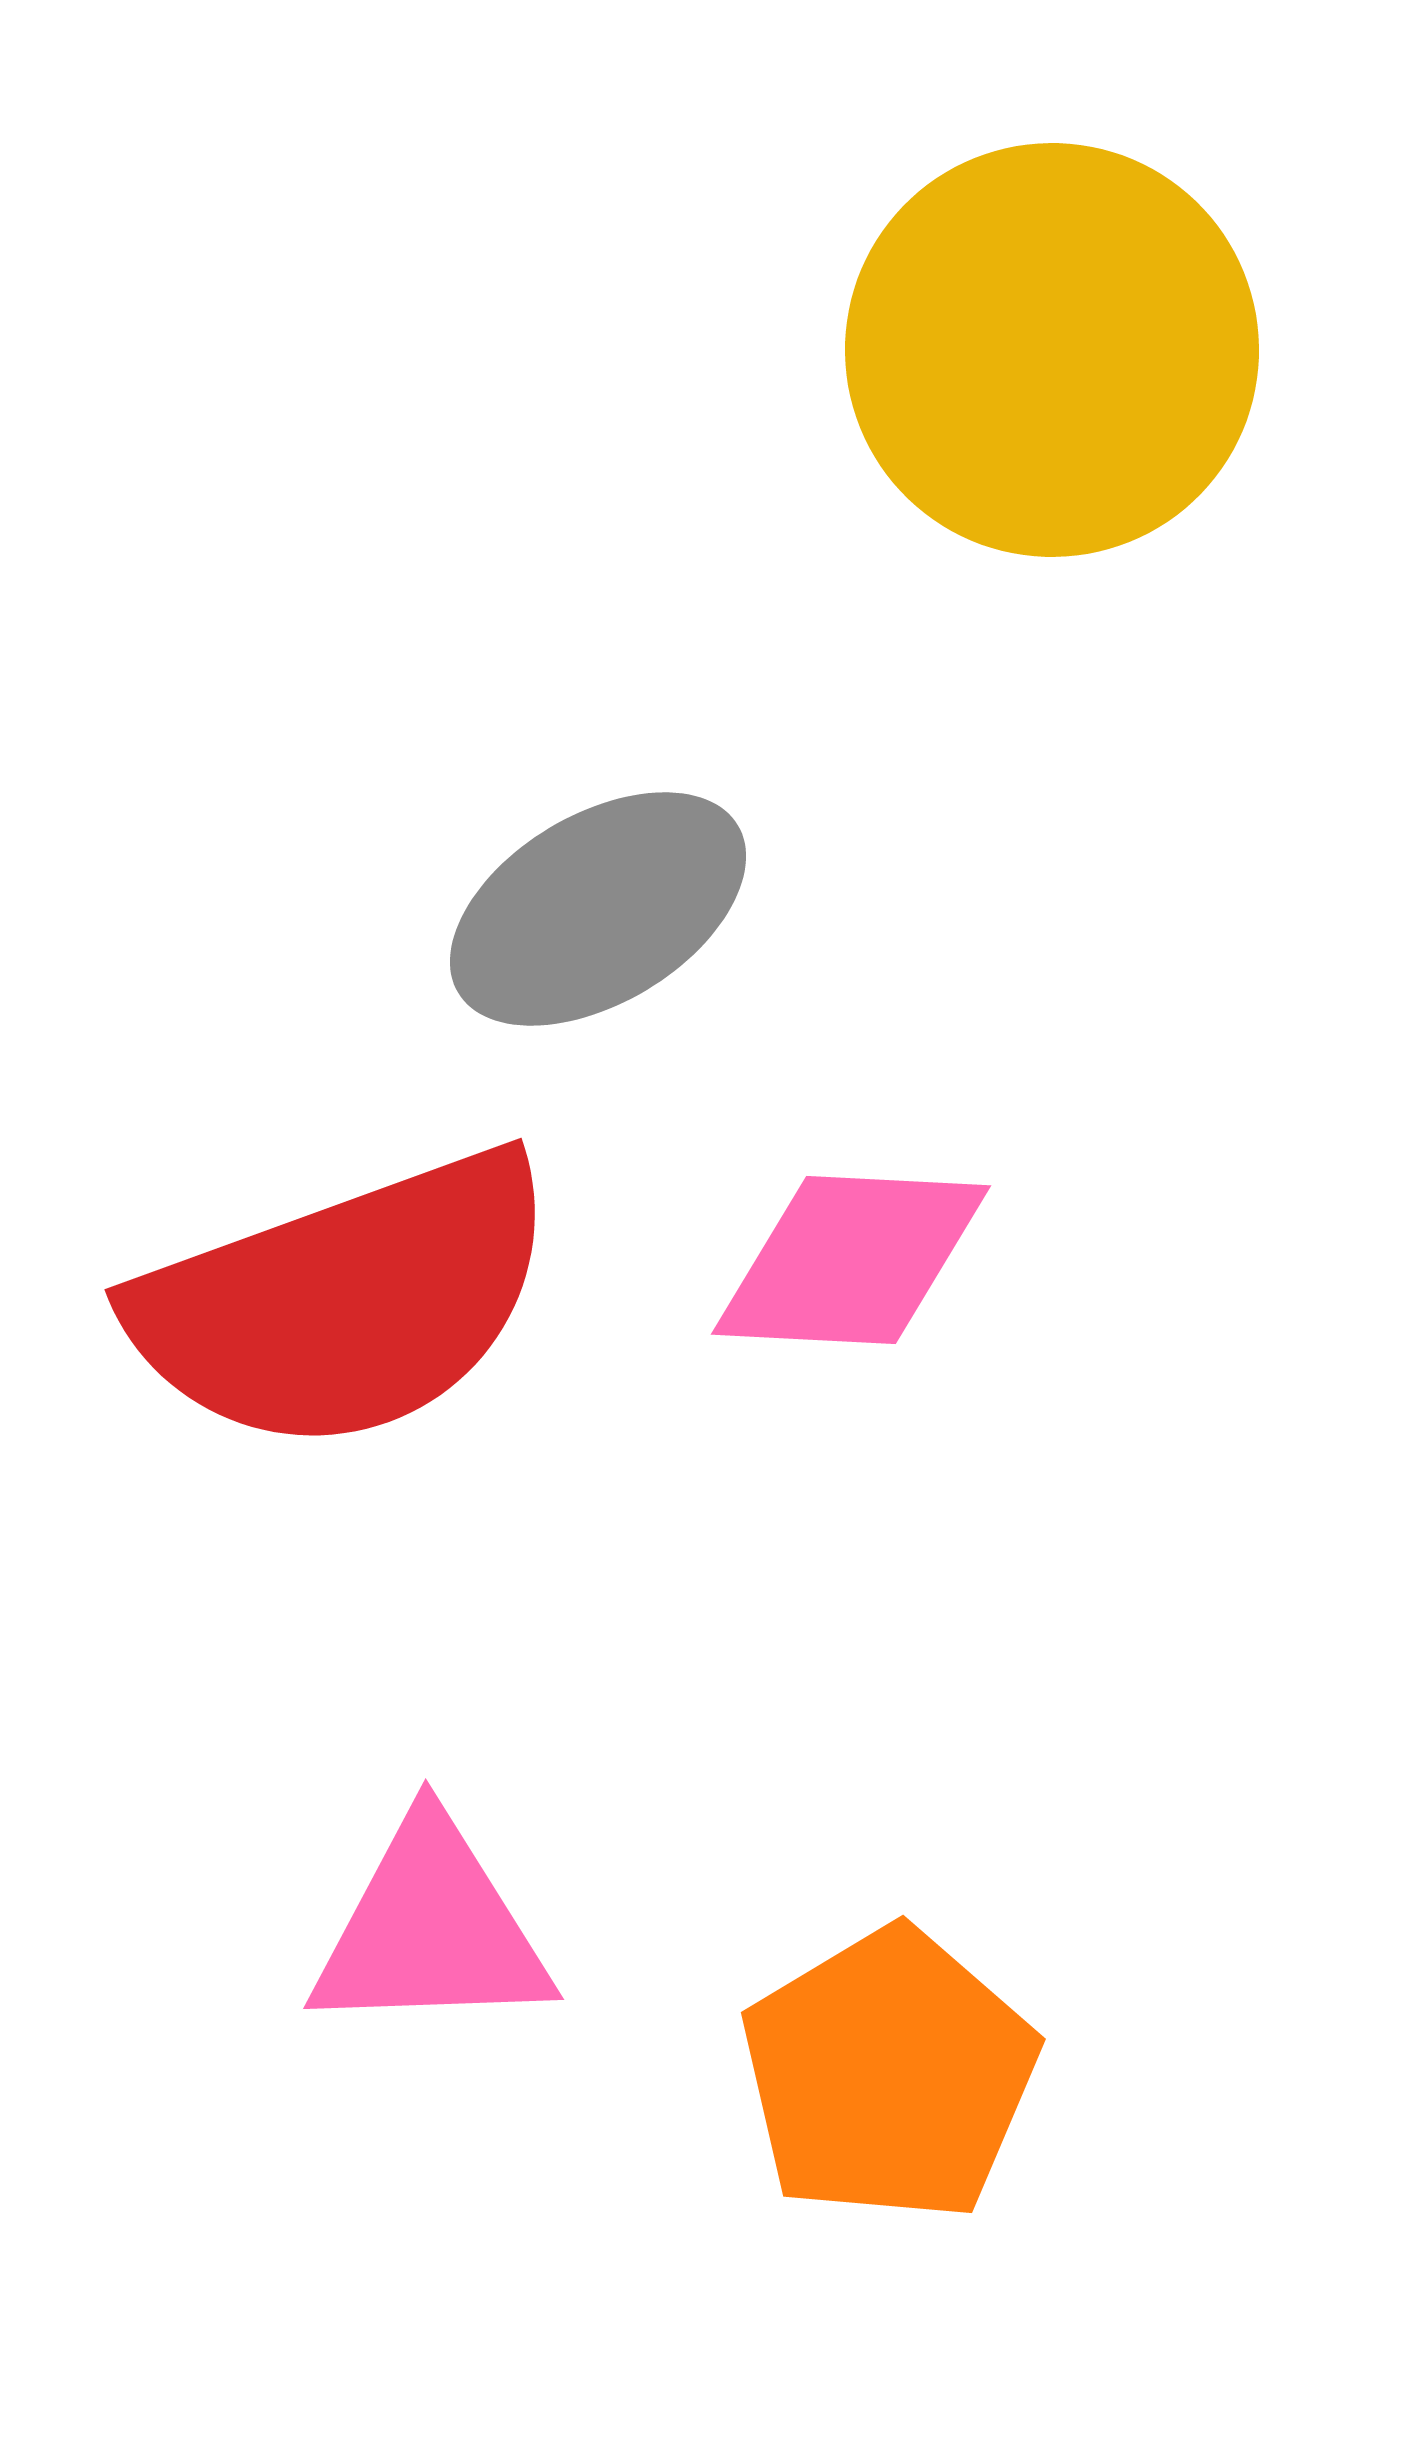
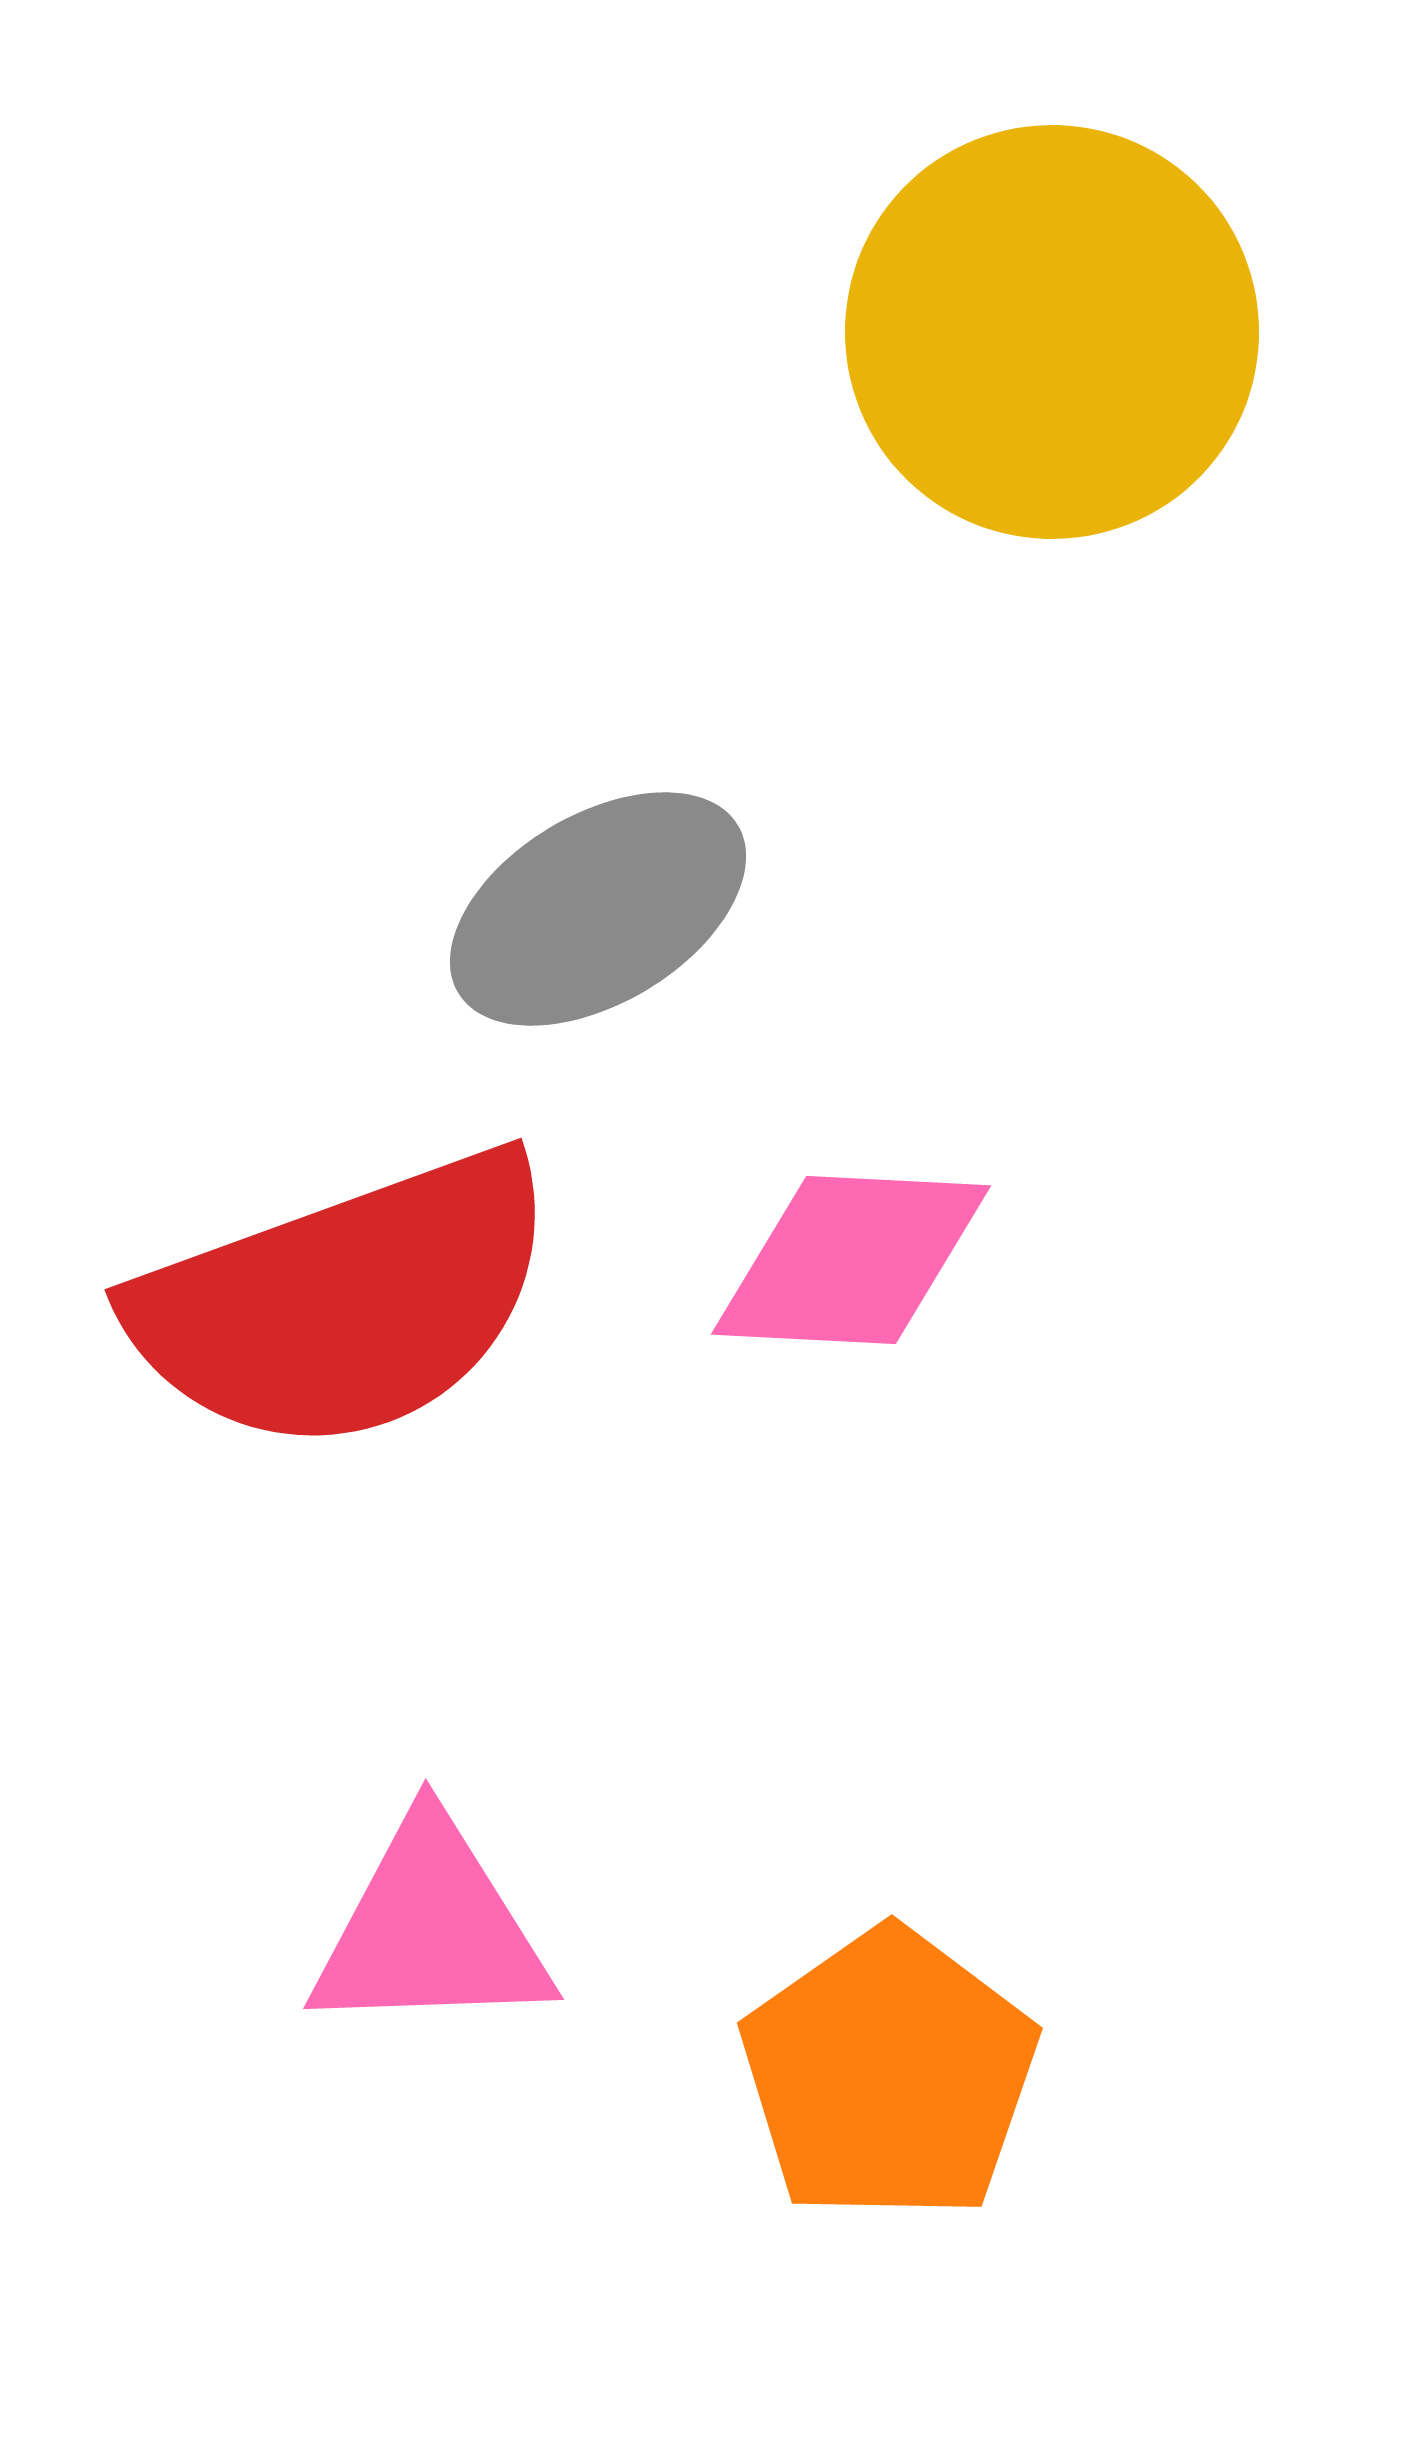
yellow circle: moved 18 px up
orange pentagon: rotated 4 degrees counterclockwise
